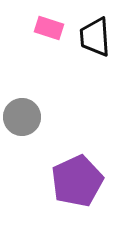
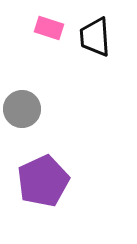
gray circle: moved 8 px up
purple pentagon: moved 34 px left
